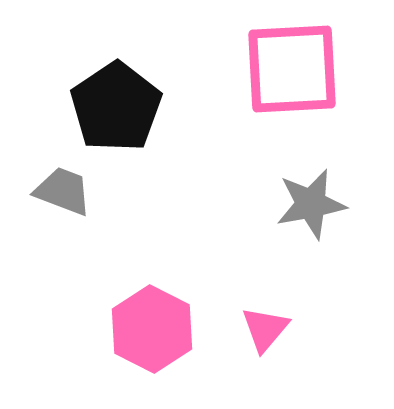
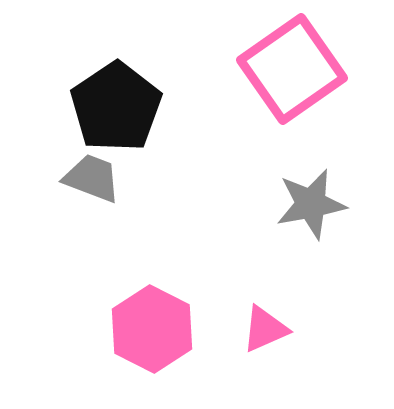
pink square: rotated 32 degrees counterclockwise
gray trapezoid: moved 29 px right, 13 px up
pink triangle: rotated 26 degrees clockwise
